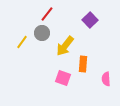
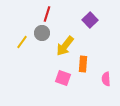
red line: rotated 21 degrees counterclockwise
